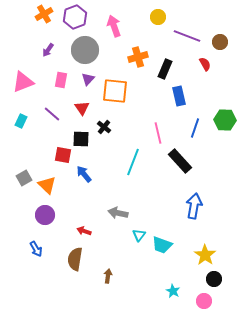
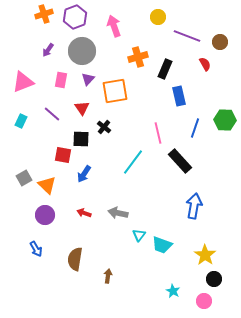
orange cross at (44, 14): rotated 12 degrees clockwise
gray circle at (85, 50): moved 3 px left, 1 px down
orange square at (115, 91): rotated 16 degrees counterclockwise
cyan line at (133, 162): rotated 16 degrees clockwise
blue arrow at (84, 174): rotated 108 degrees counterclockwise
red arrow at (84, 231): moved 18 px up
